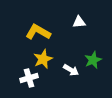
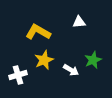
yellow star: moved 1 px right, 1 px down
white cross: moved 11 px left, 3 px up
